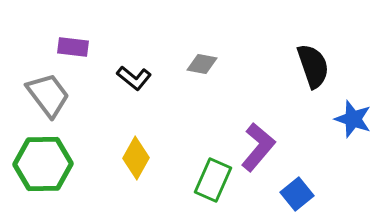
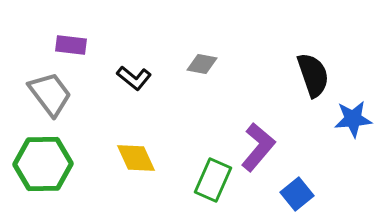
purple rectangle: moved 2 px left, 2 px up
black semicircle: moved 9 px down
gray trapezoid: moved 2 px right, 1 px up
blue star: rotated 24 degrees counterclockwise
yellow diamond: rotated 54 degrees counterclockwise
